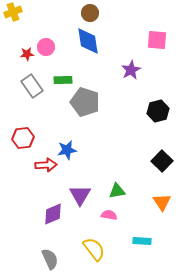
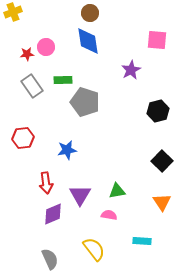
red arrow: moved 18 px down; rotated 85 degrees clockwise
